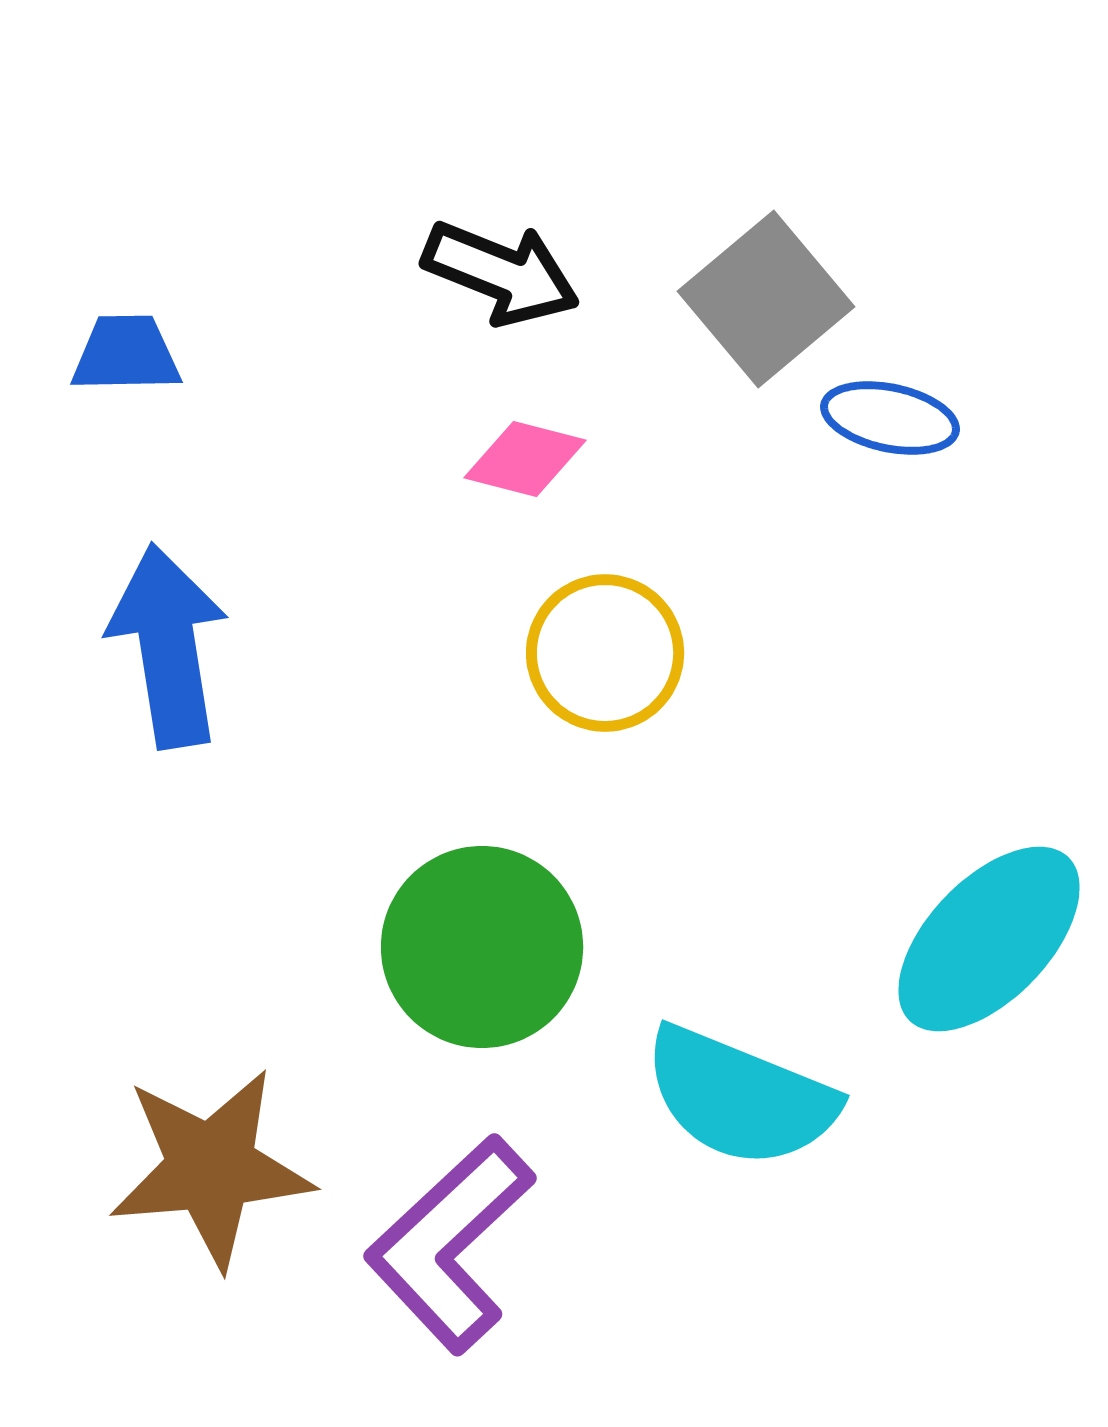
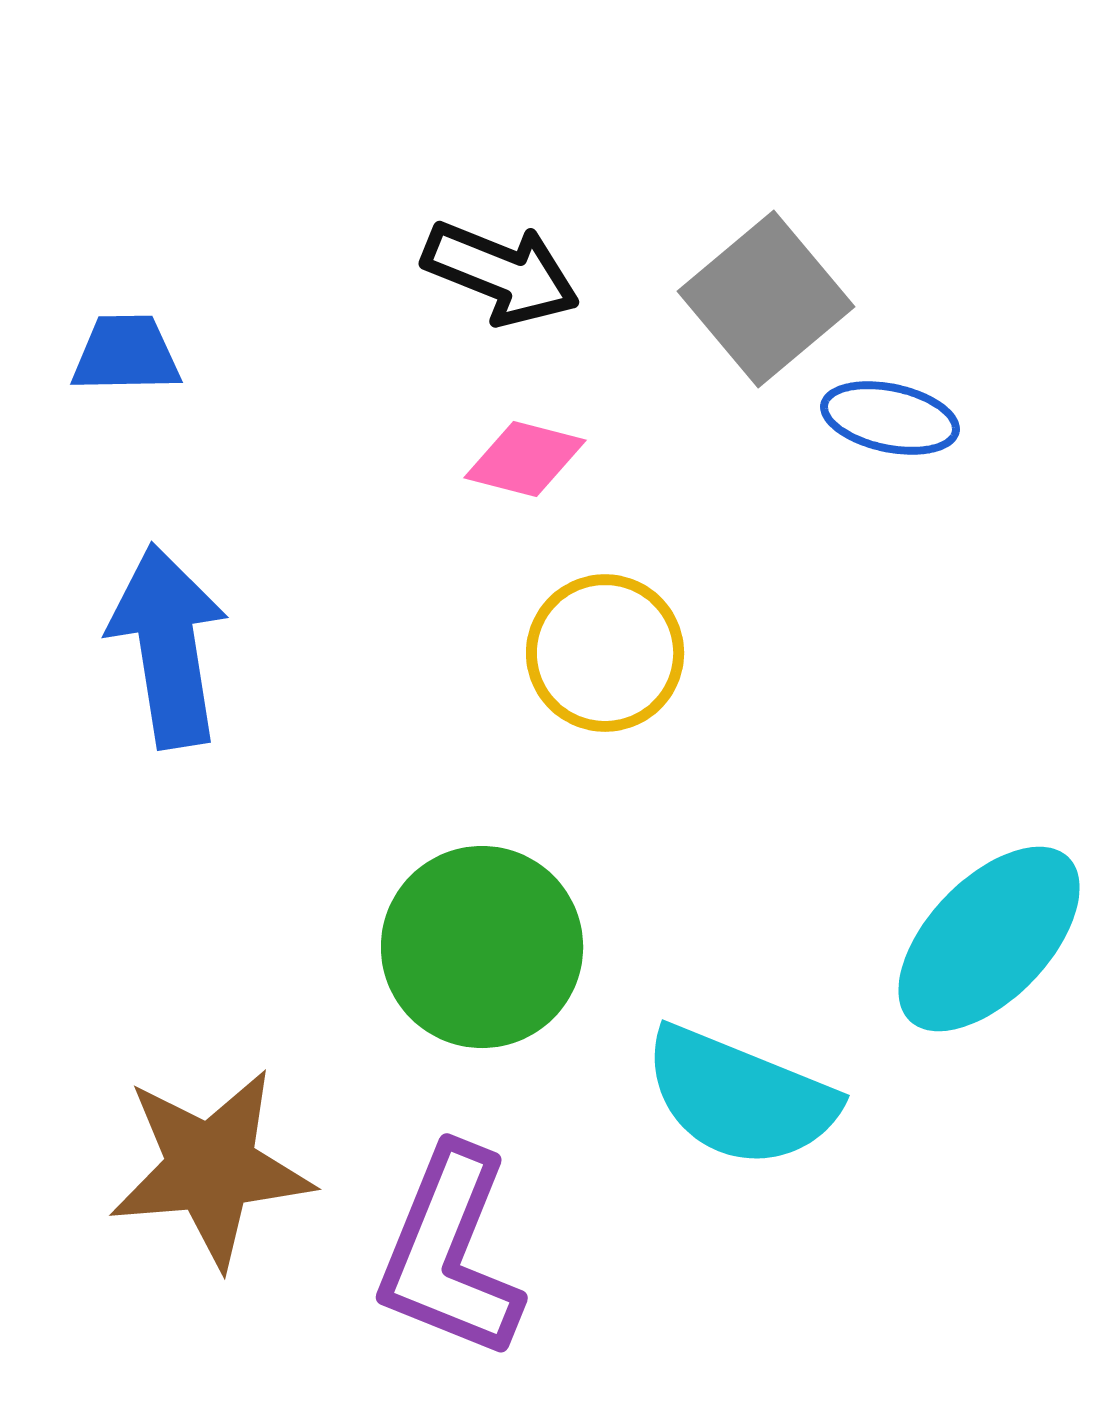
purple L-shape: moved 9 px down; rotated 25 degrees counterclockwise
